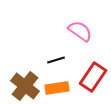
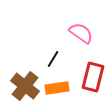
pink semicircle: moved 1 px right, 2 px down
black line: moved 3 px left, 1 px up; rotated 42 degrees counterclockwise
red rectangle: rotated 20 degrees counterclockwise
